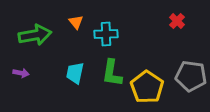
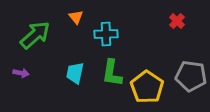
orange triangle: moved 5 px up
green arrow: rotated 32 degrees counterclockwise
